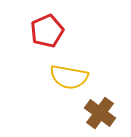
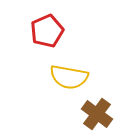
brown cross: moved 3 px left, 1 px down
